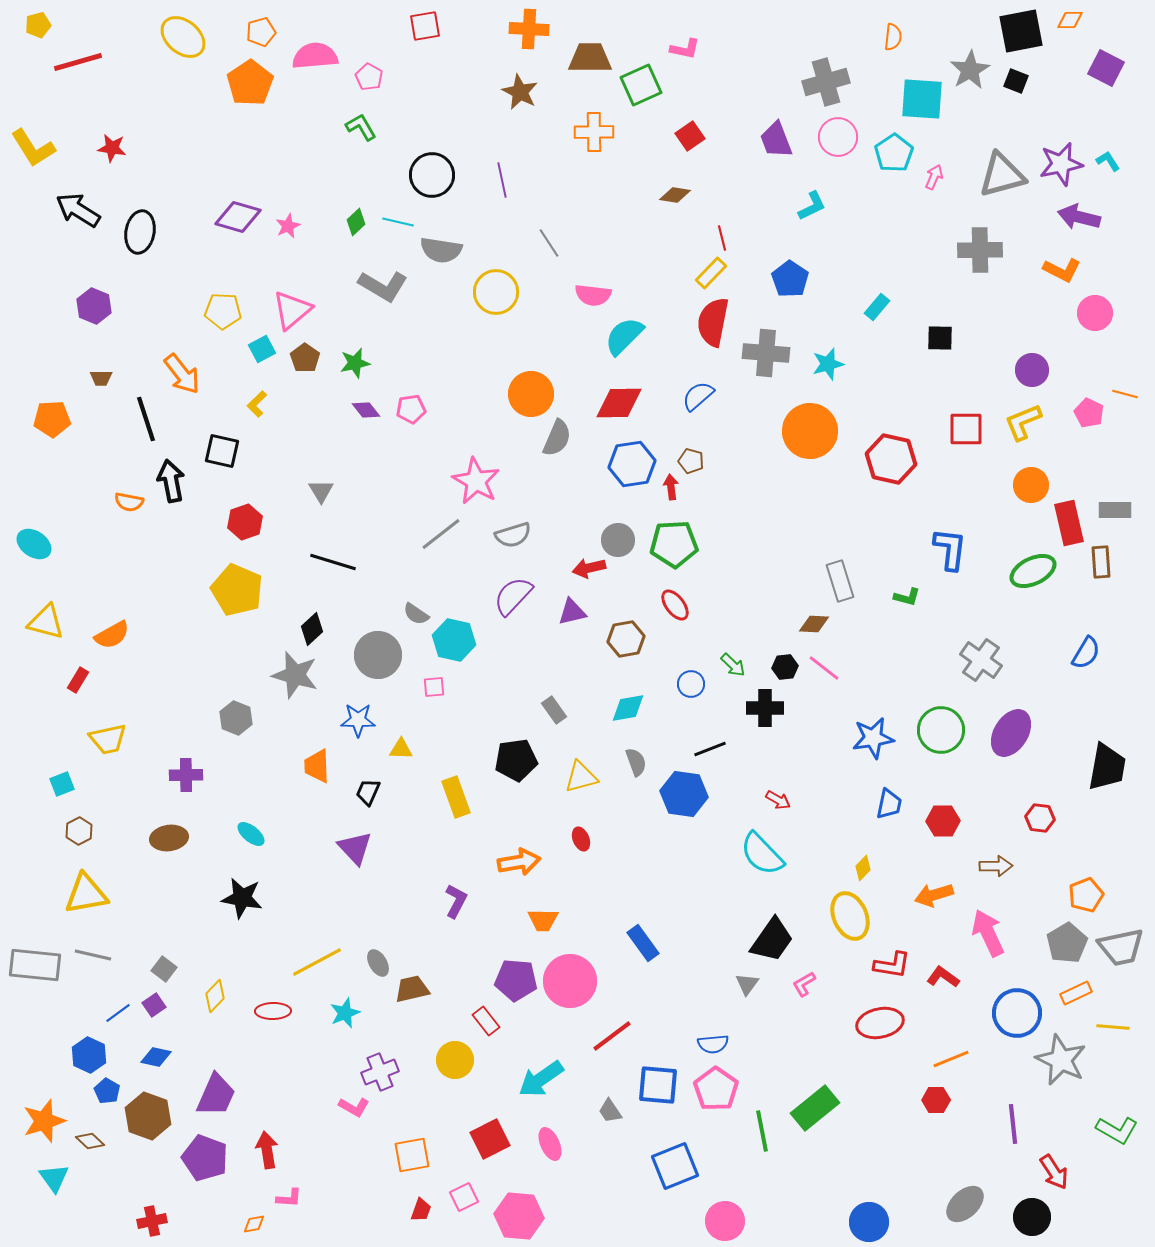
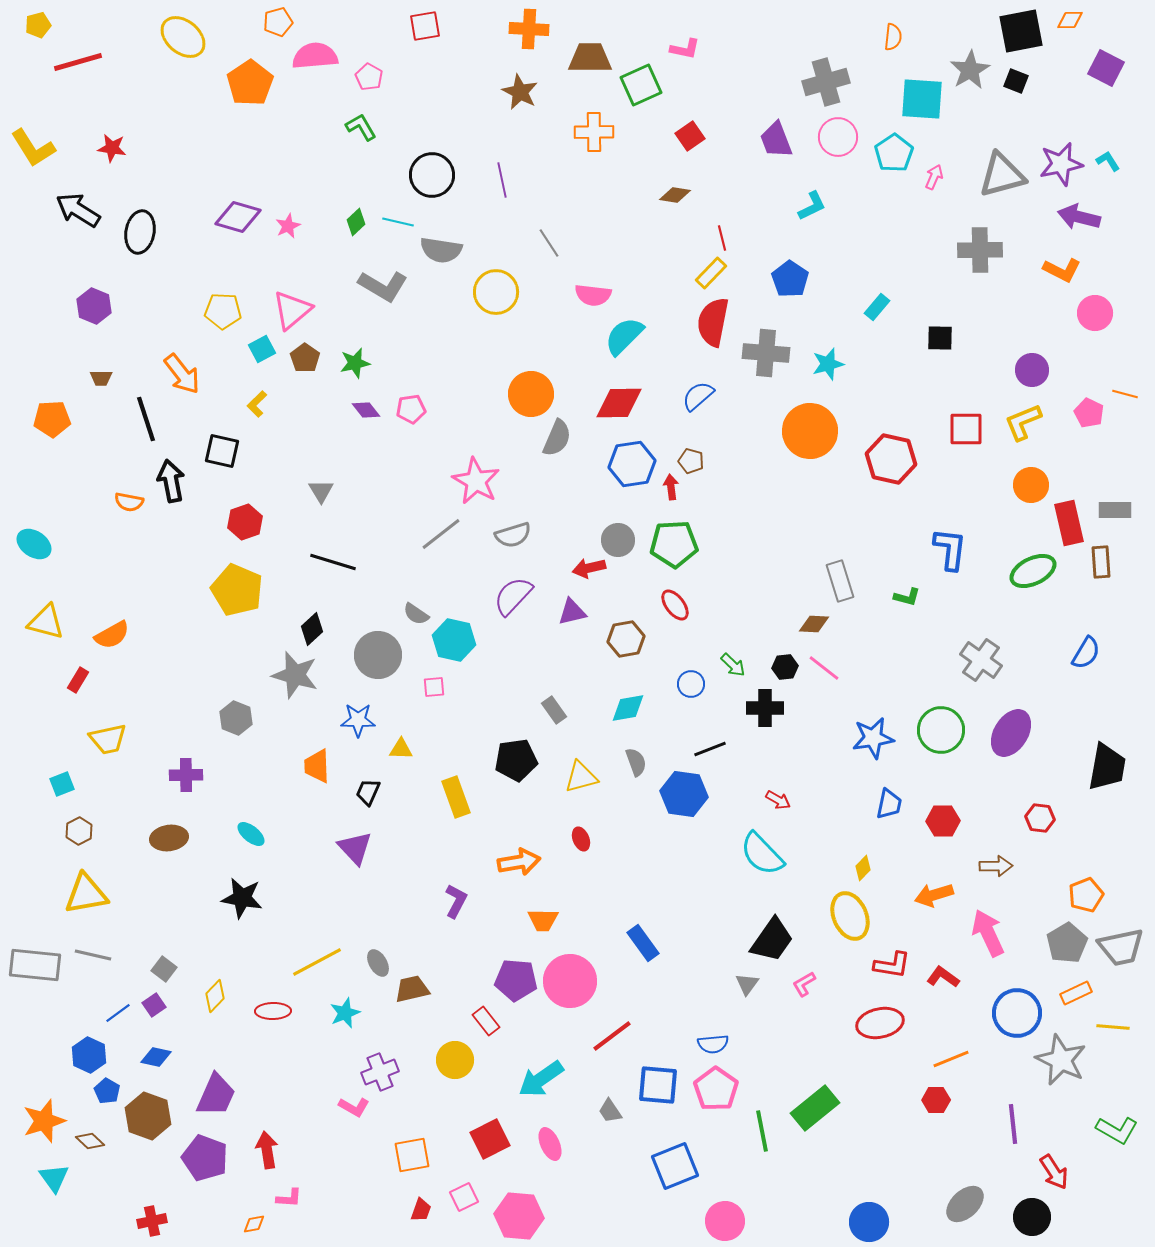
orange pentagon at (261, 32): moved 17 px right, 10 px up
